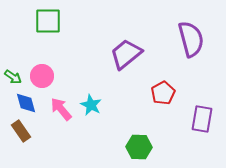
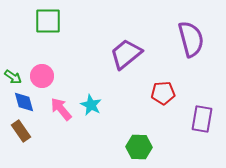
red pentagon: rotated 25 degrees clockwise
blue diamond: moved 2 px left, 1 px up
